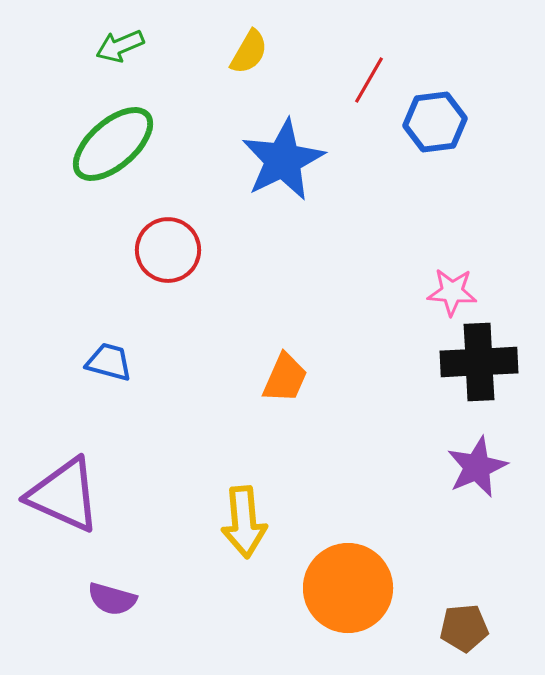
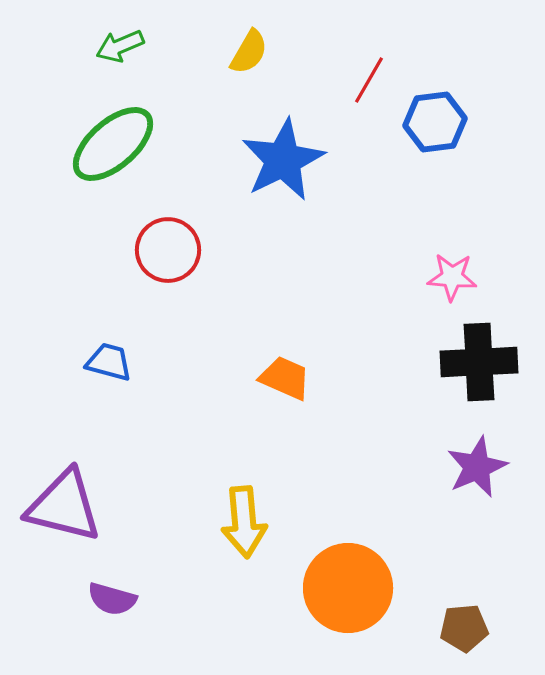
pink star: moved 15 px up
orange trapezoid: rotated 90 degrees counterclockwise
purple triangle: moved 11 px down; rotated 10 degrees counterclockwise
